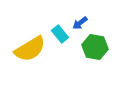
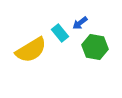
cyan rectangle: moved 1 px up
yellow semicircle: moved 1 px right, 1 px down
